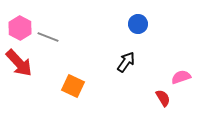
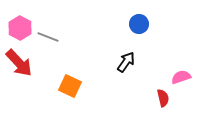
blue circle: moved 1 px right
orange square: moved 3 px left
red semicircle: rotated 18 degrees clockwise
